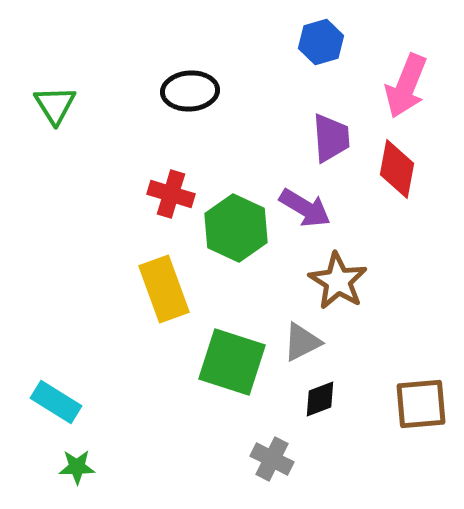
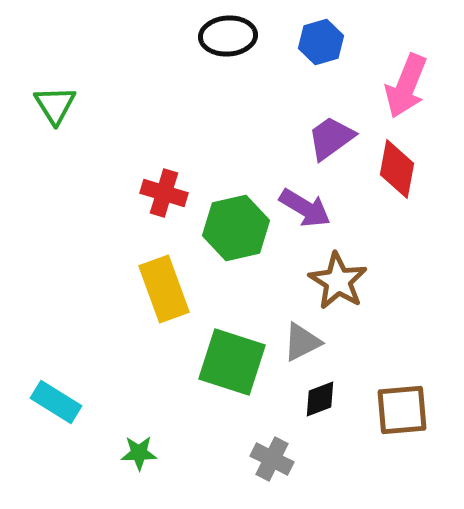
black ellipse: moved 38 px right, 55 px up
purple trapezoid: rotated 122 degrees counterclockwise
red cross: moved 7 px left, 1 px up
green hexagon: rotated 22 degrees clockwise
brown square: moved 19 px left, 6 px down
green star: moved 62 px right, 14 px up
